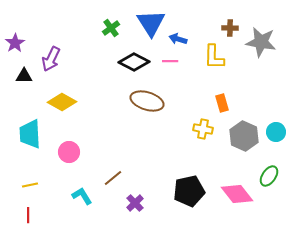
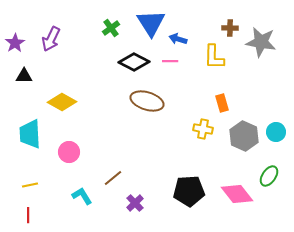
purple arrow: moved 20 px up
black pentagon: rotated 8 degrees clockwise
